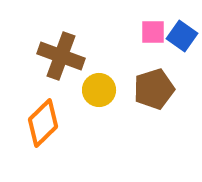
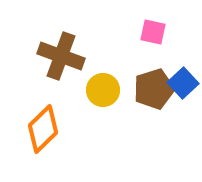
pink square: rotated 12 degrees clockwise
blue square: moved 1 px right, 47 px down; rotated 12 degrees clockwise
yellow circle: moved 4 px right
orange diamond: moved 6 px down
